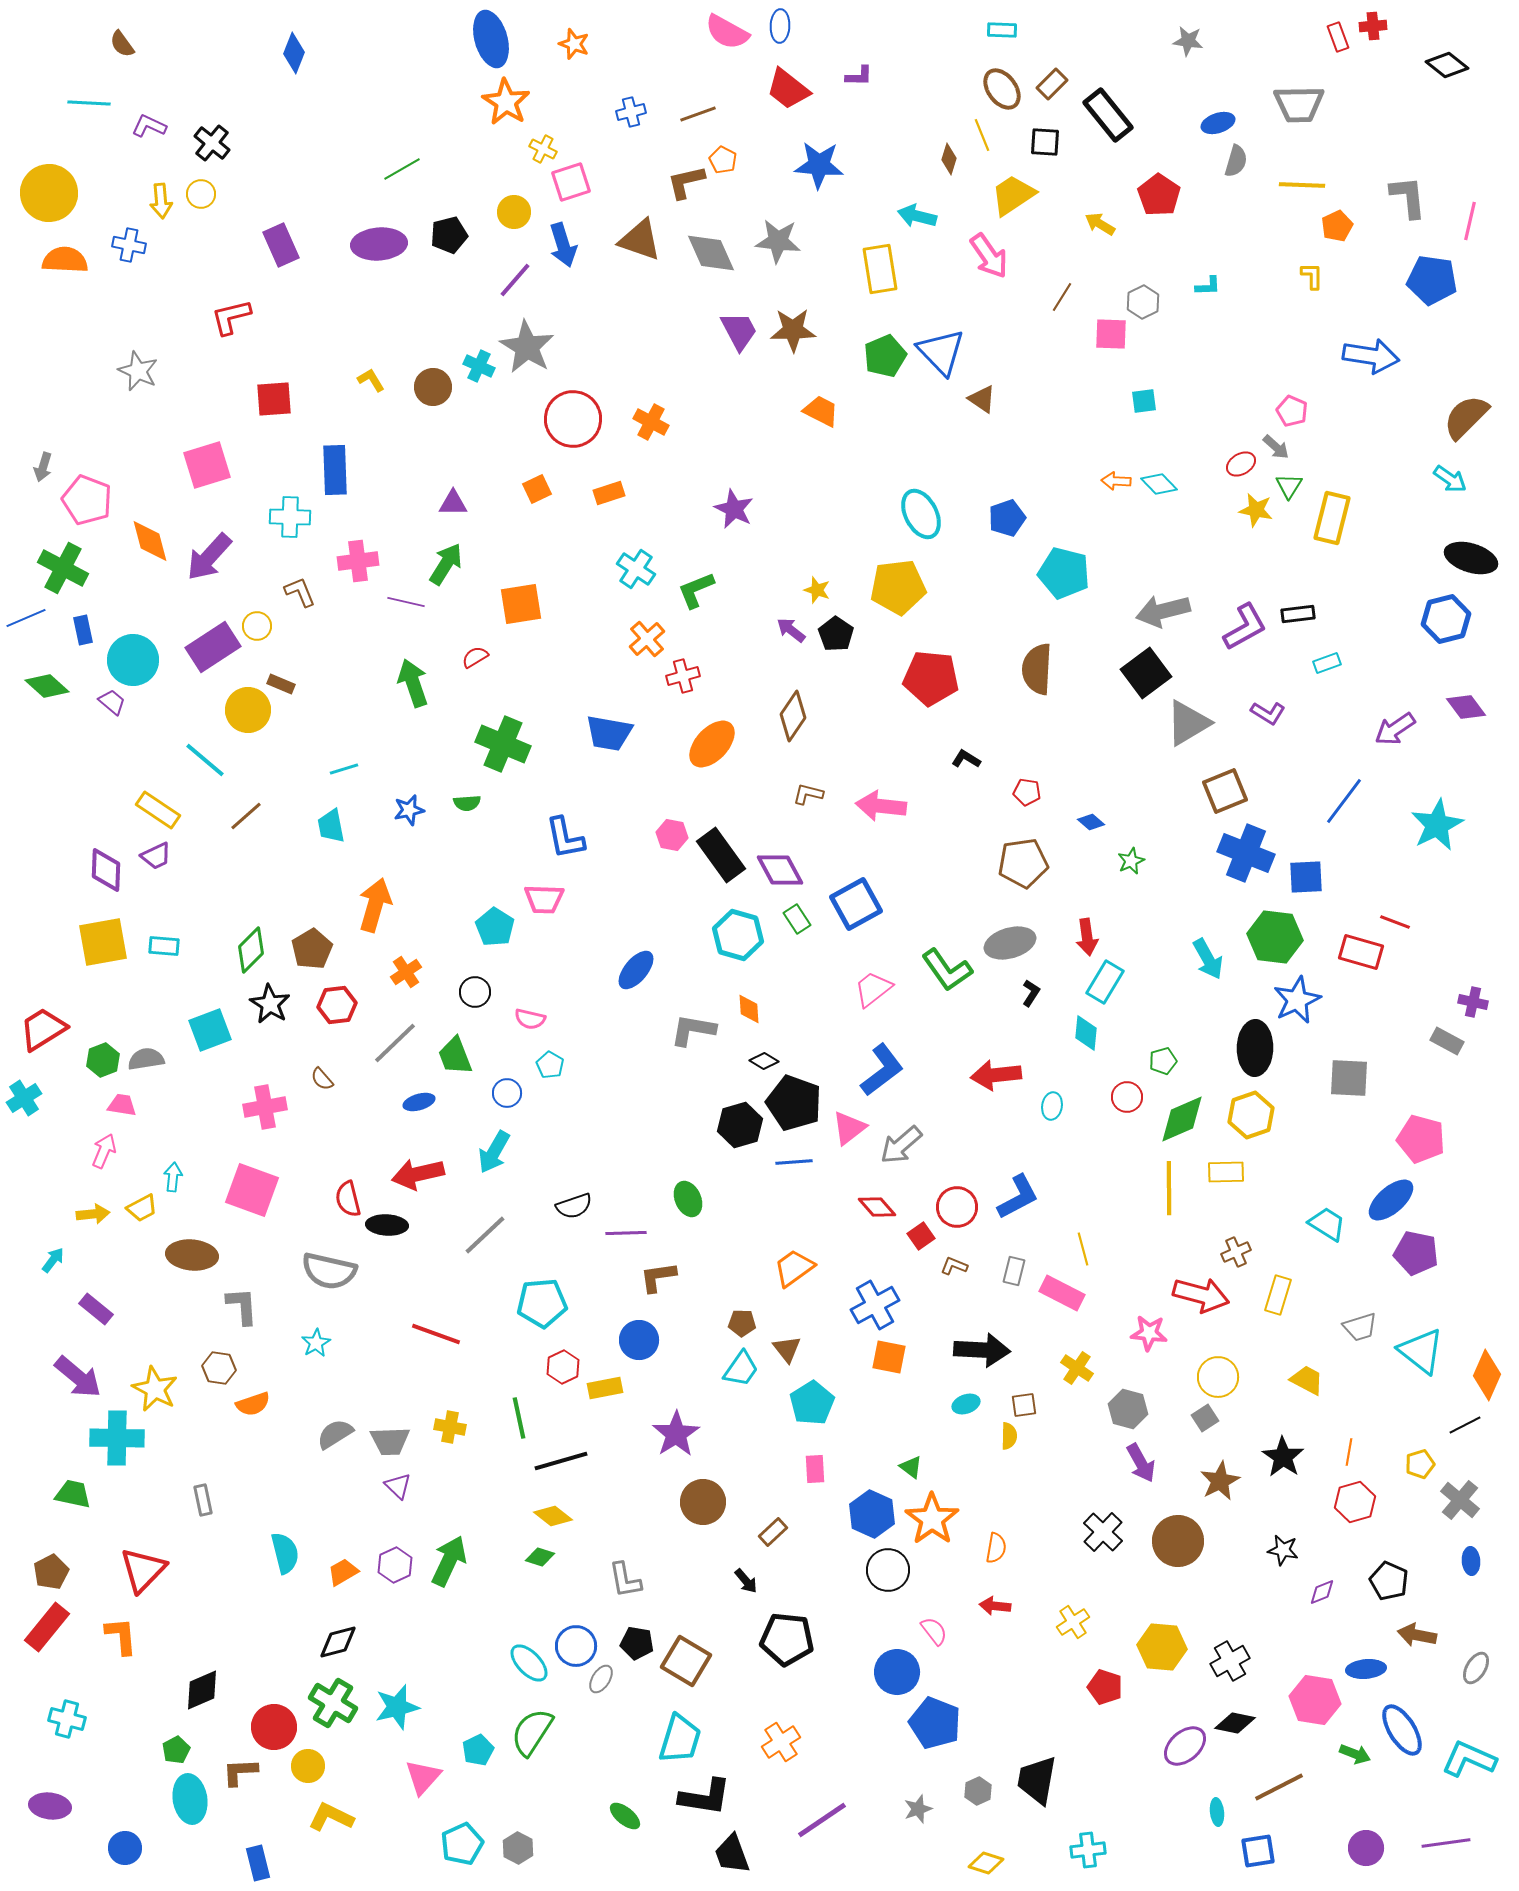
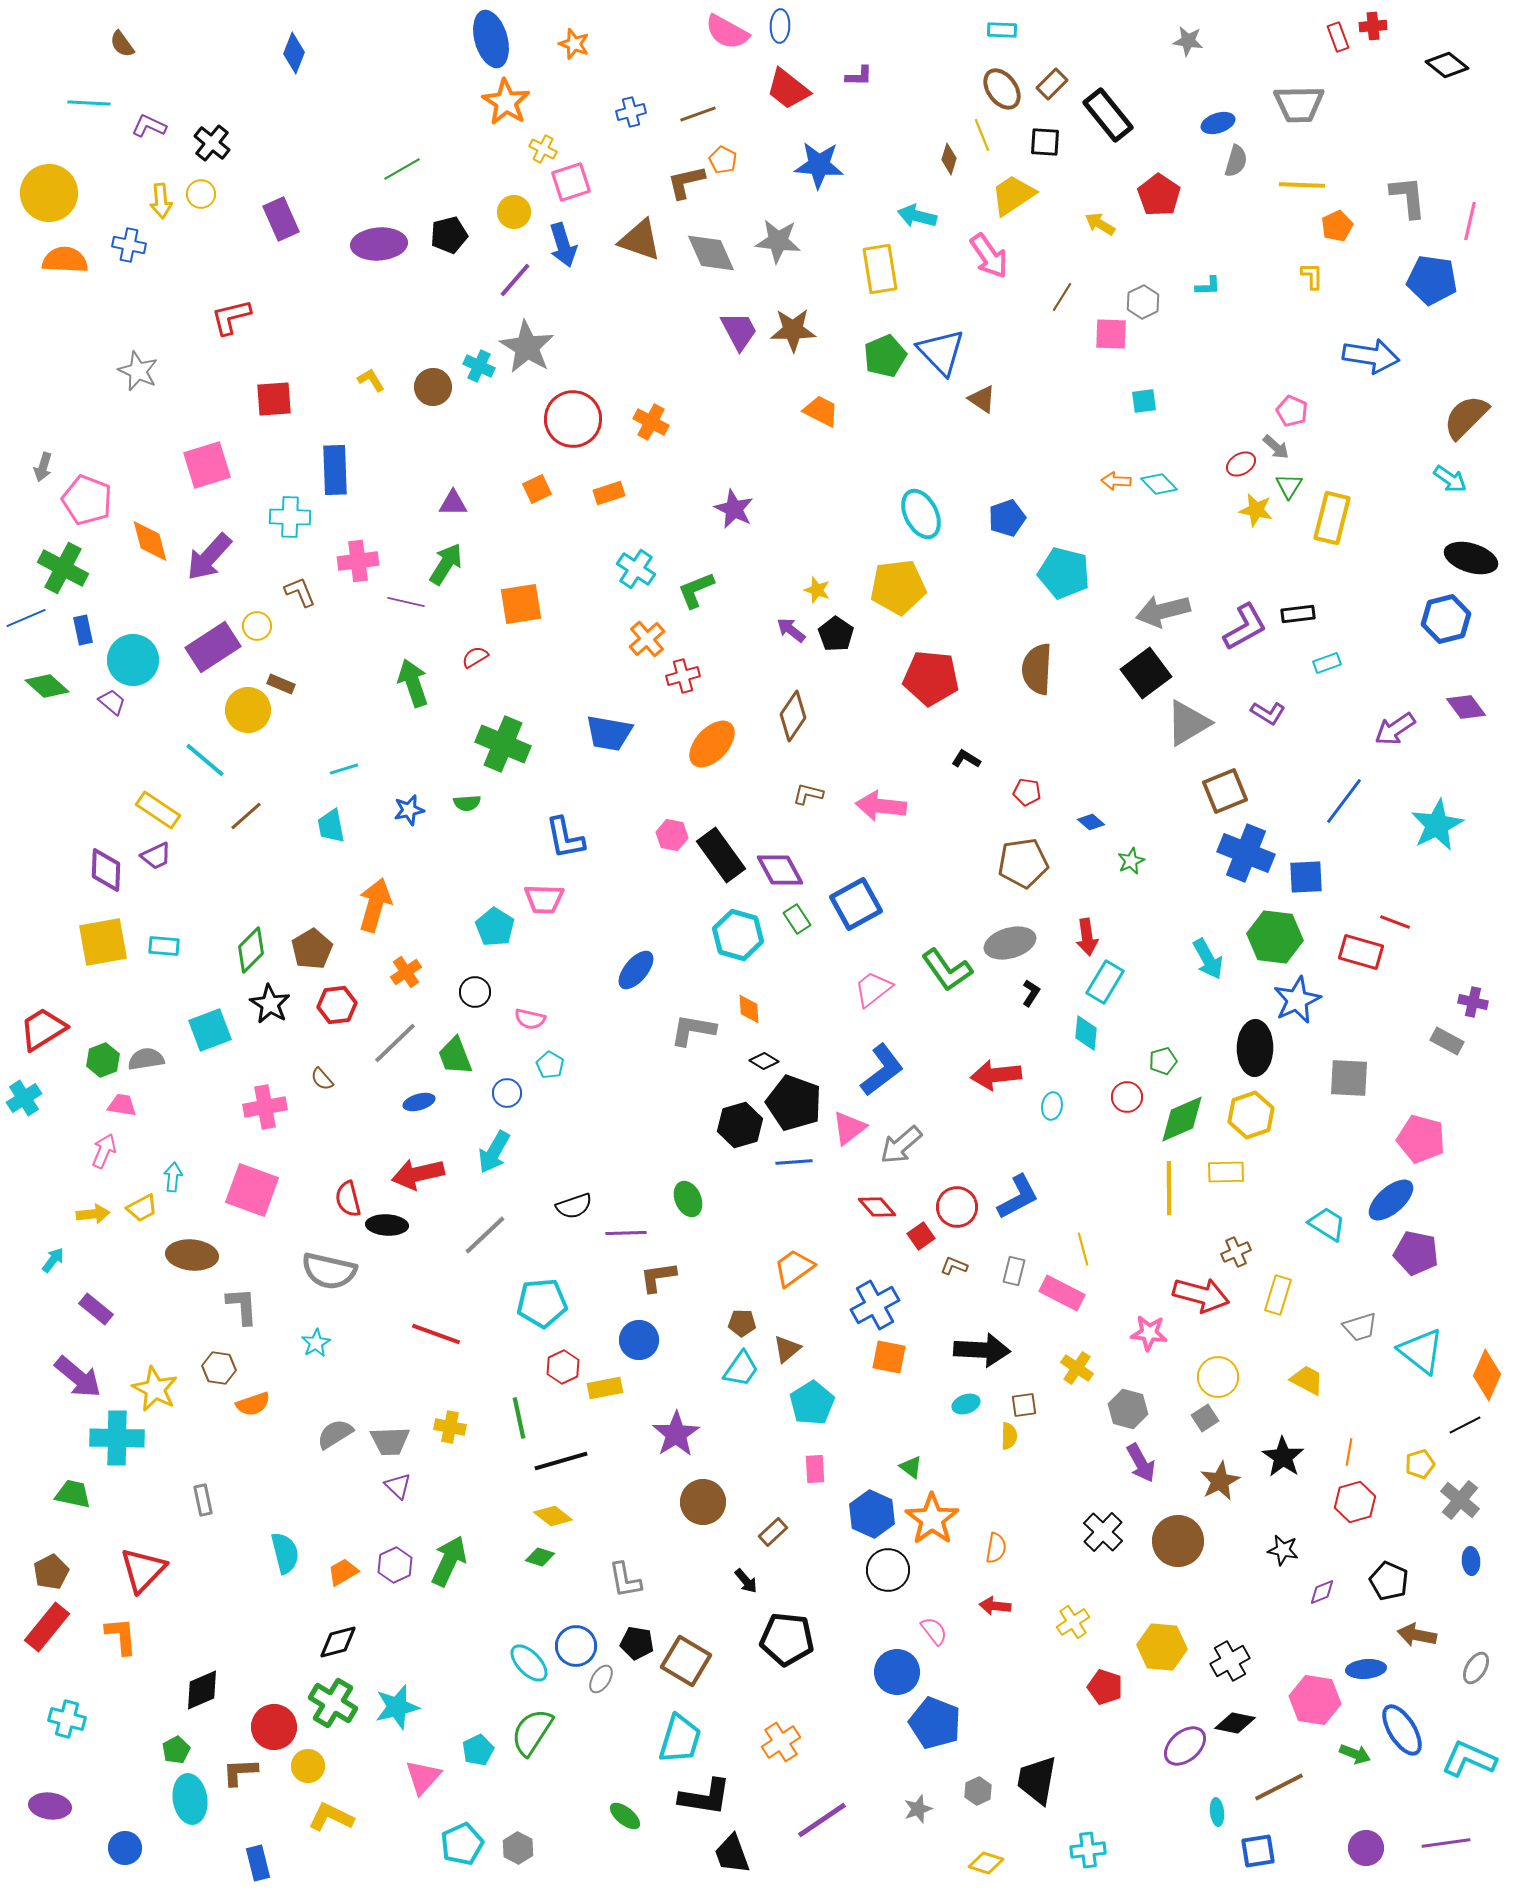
purple rectangle at (281, 245): moved 26 px up
brown triangle at (787, 1349): rotated 28 degrees clockwise
